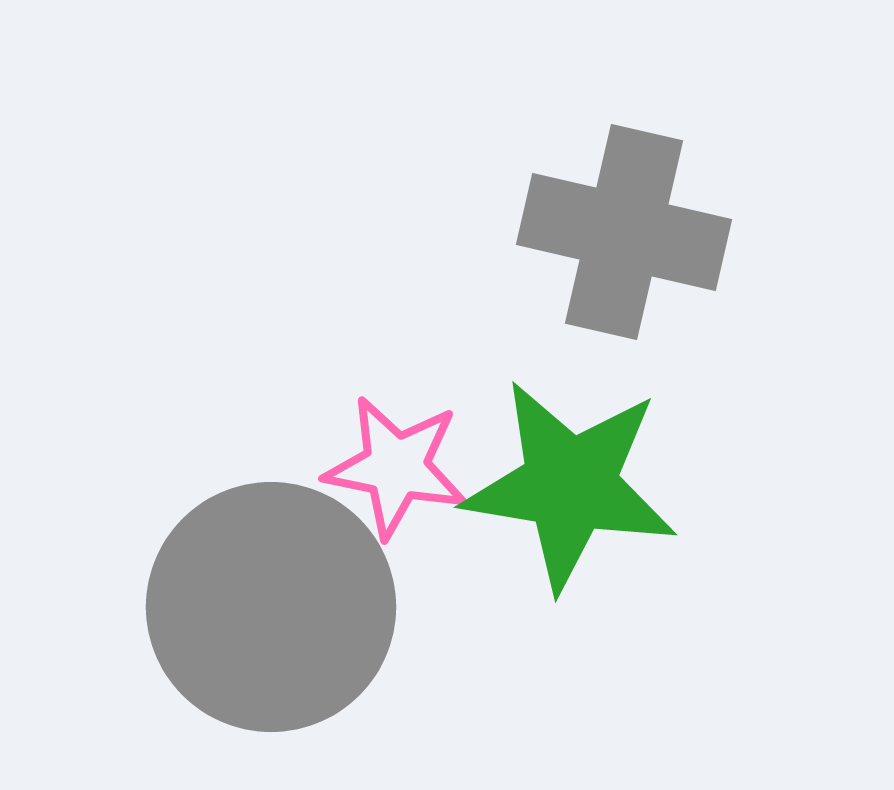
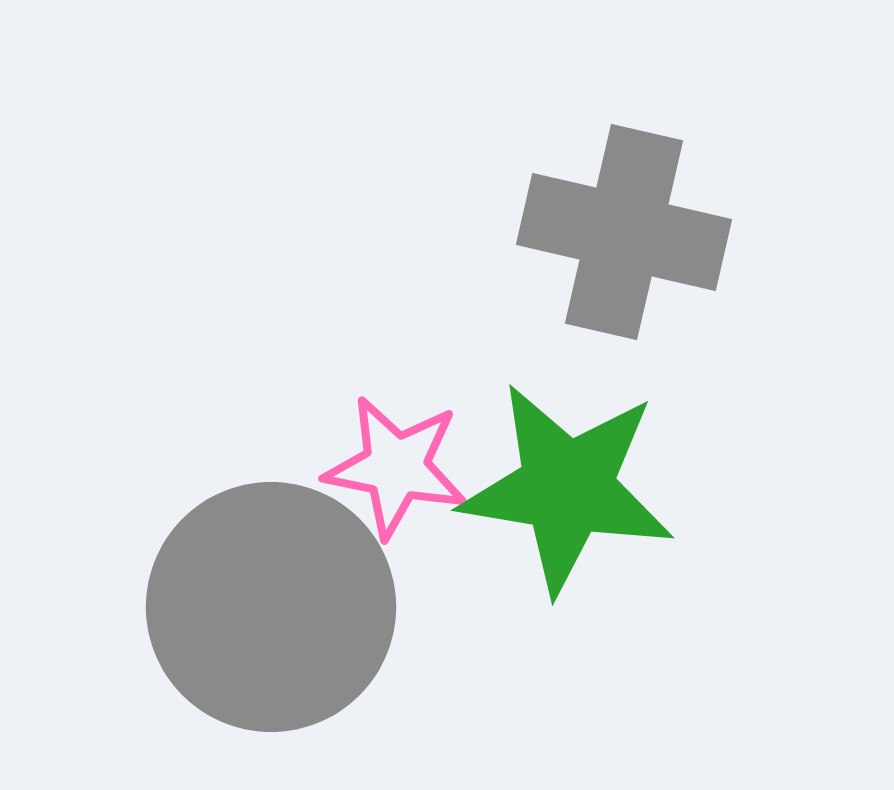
green star: moved 3 px left, 3 px down
